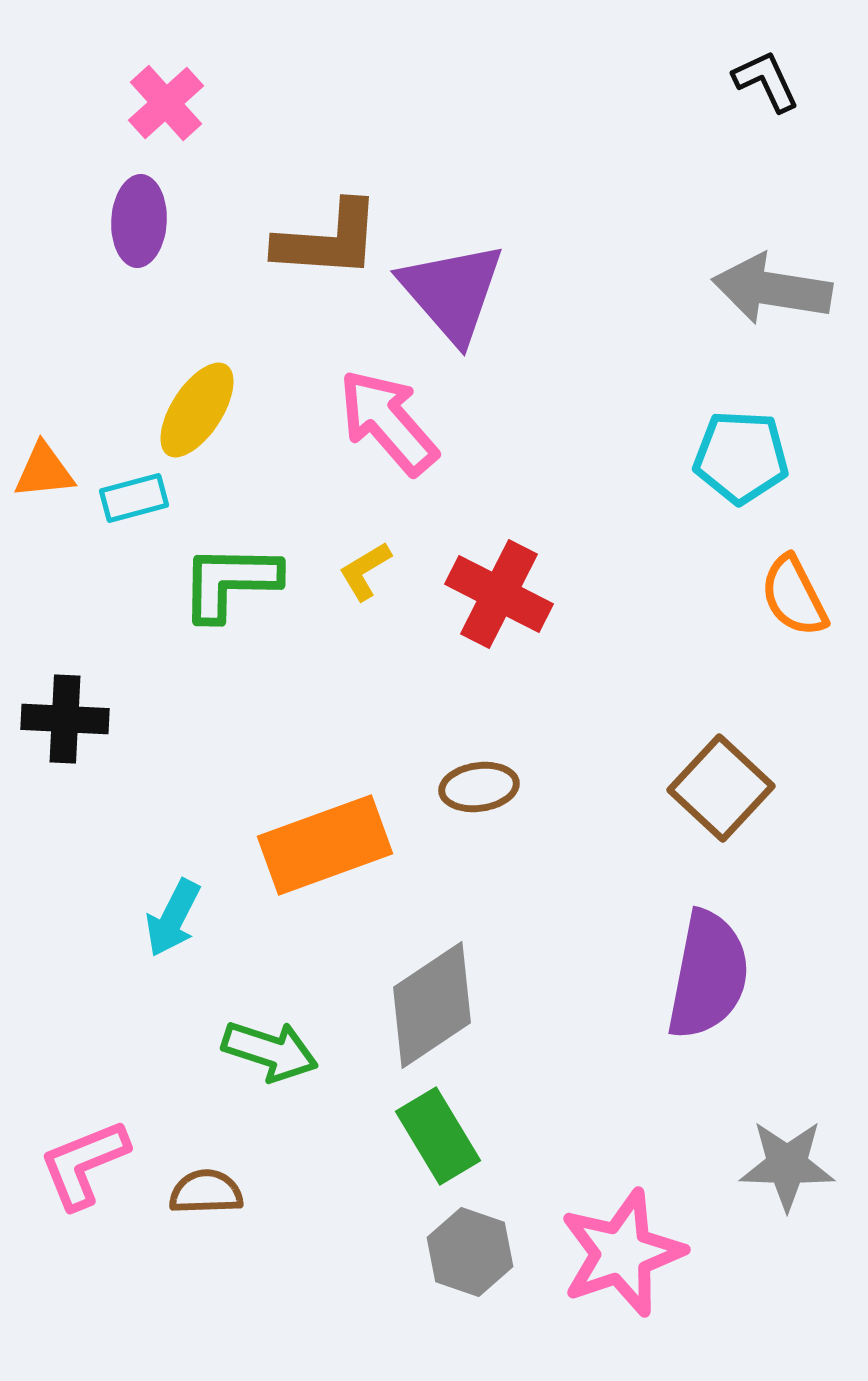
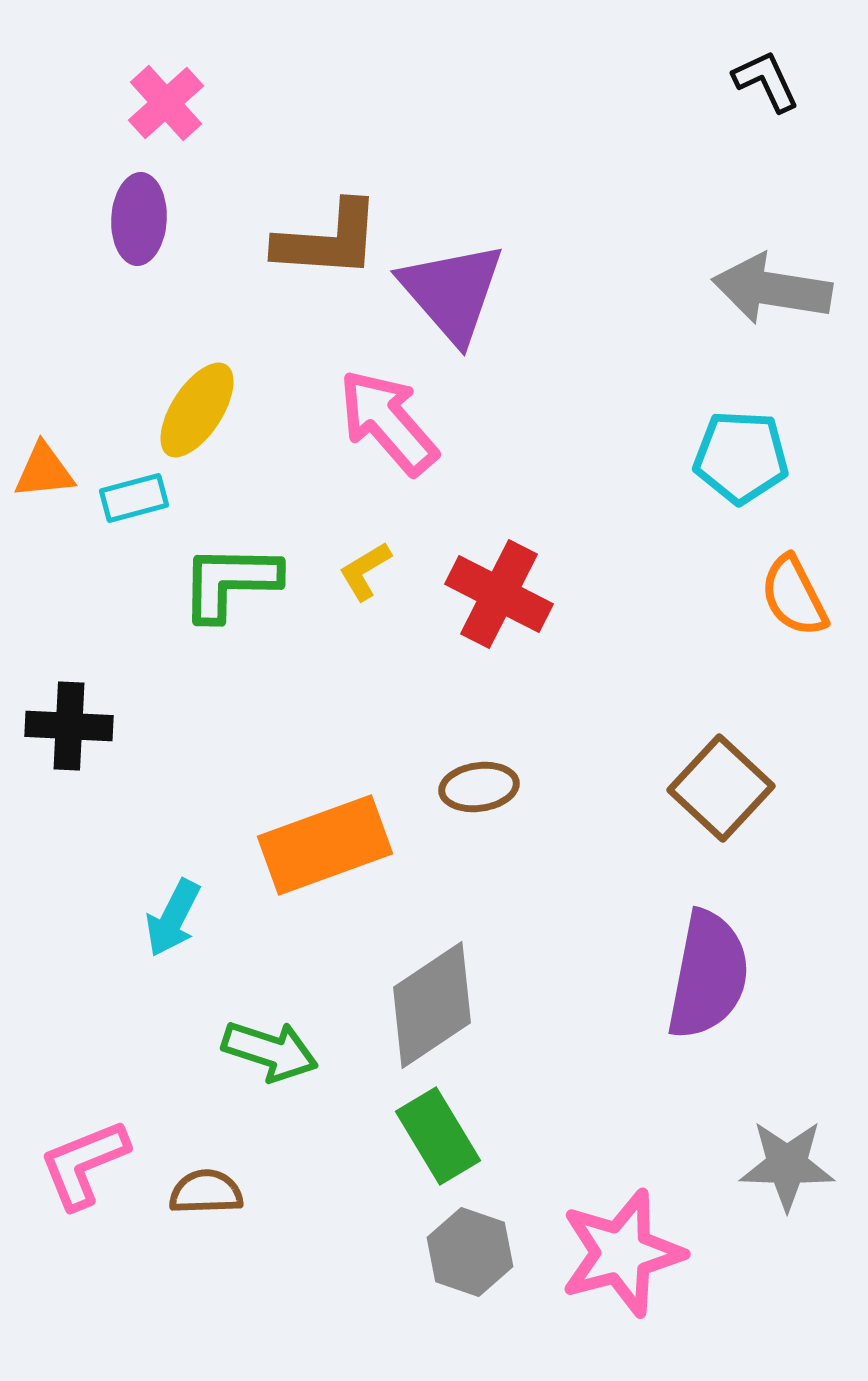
purple ellipse: moved 2 px up
black cross: moved 4 px right, 7 px down
pink star: rotated 4 degrees clockwise
